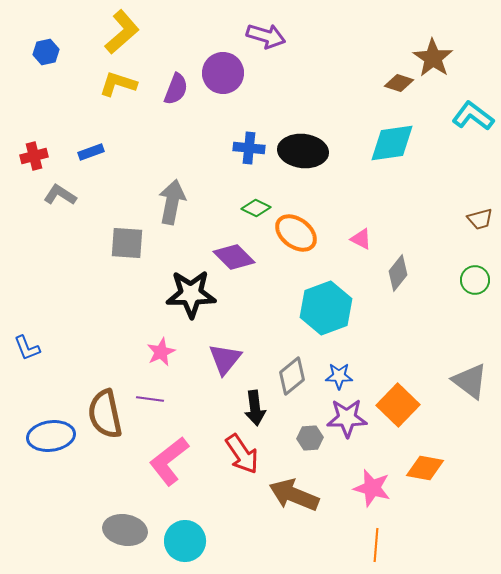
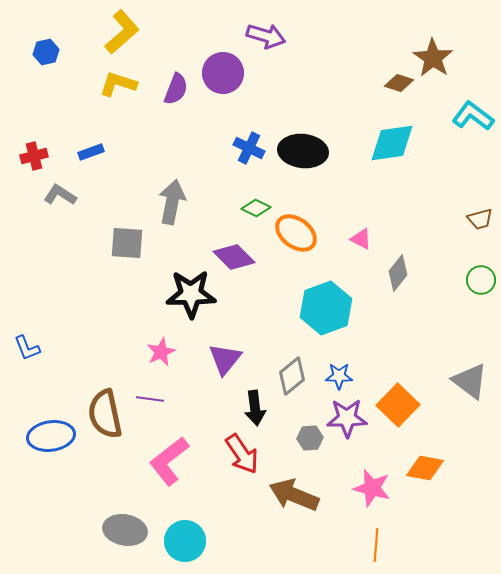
blue cross at (249, 148): rotated 20 degrees clockwise
green circle at (475, 280): moved 6 px right
